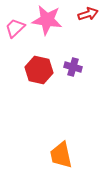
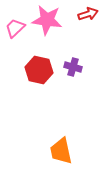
orange trapezoid: moved 4 px up
